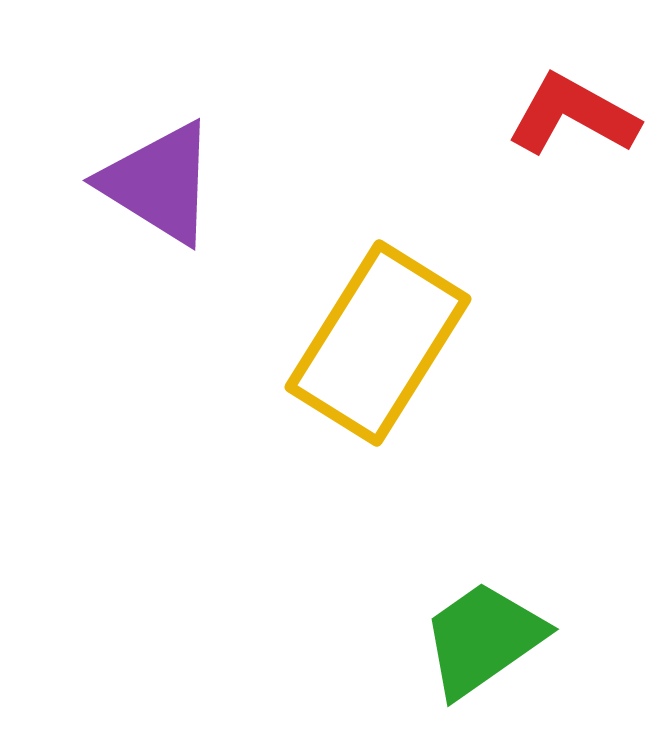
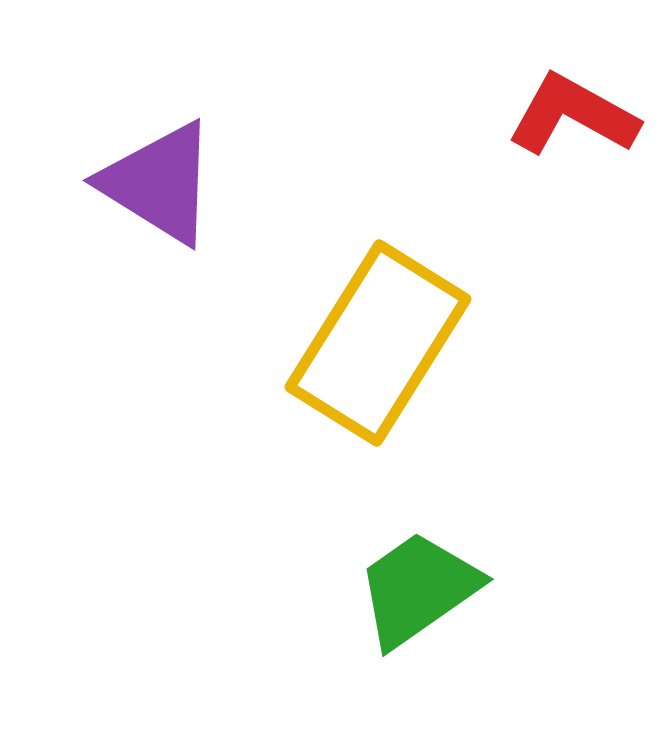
green trapezoid: moved 65 px left, 50 px up
